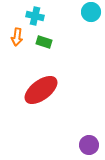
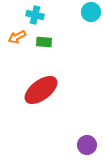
cyan cross: moved 1 px up
orange arrow: rotated 54 degrees clockwise
green rectangle: rotated 14 degrees counterclockwise
purple circle: moved 2 px left
